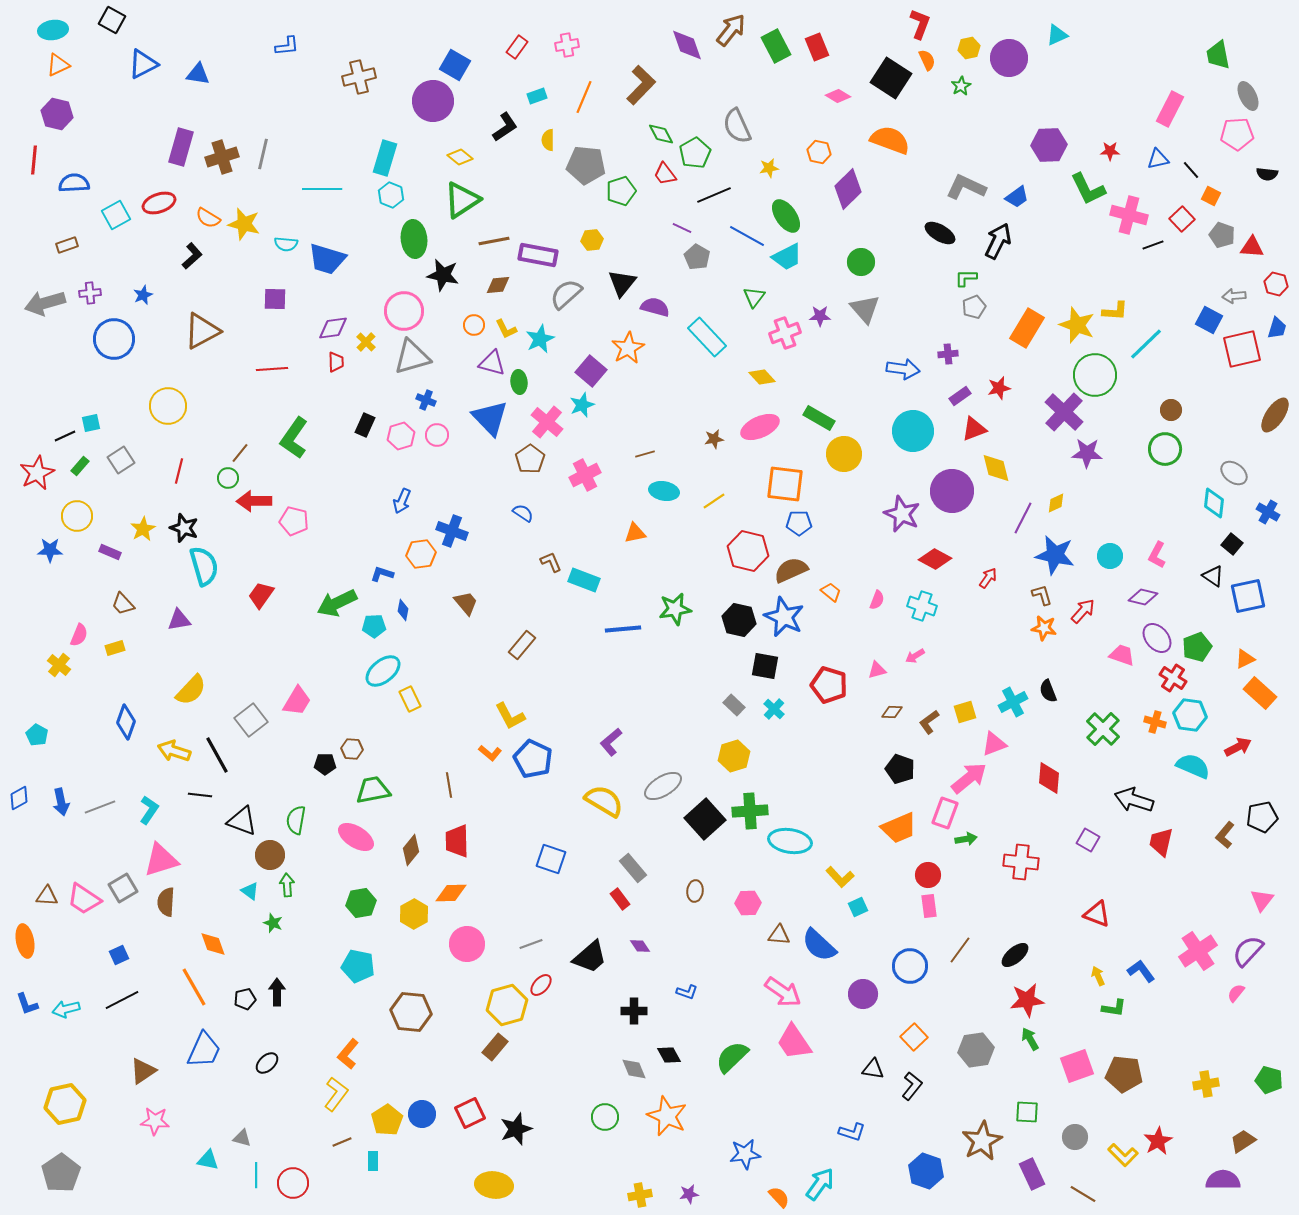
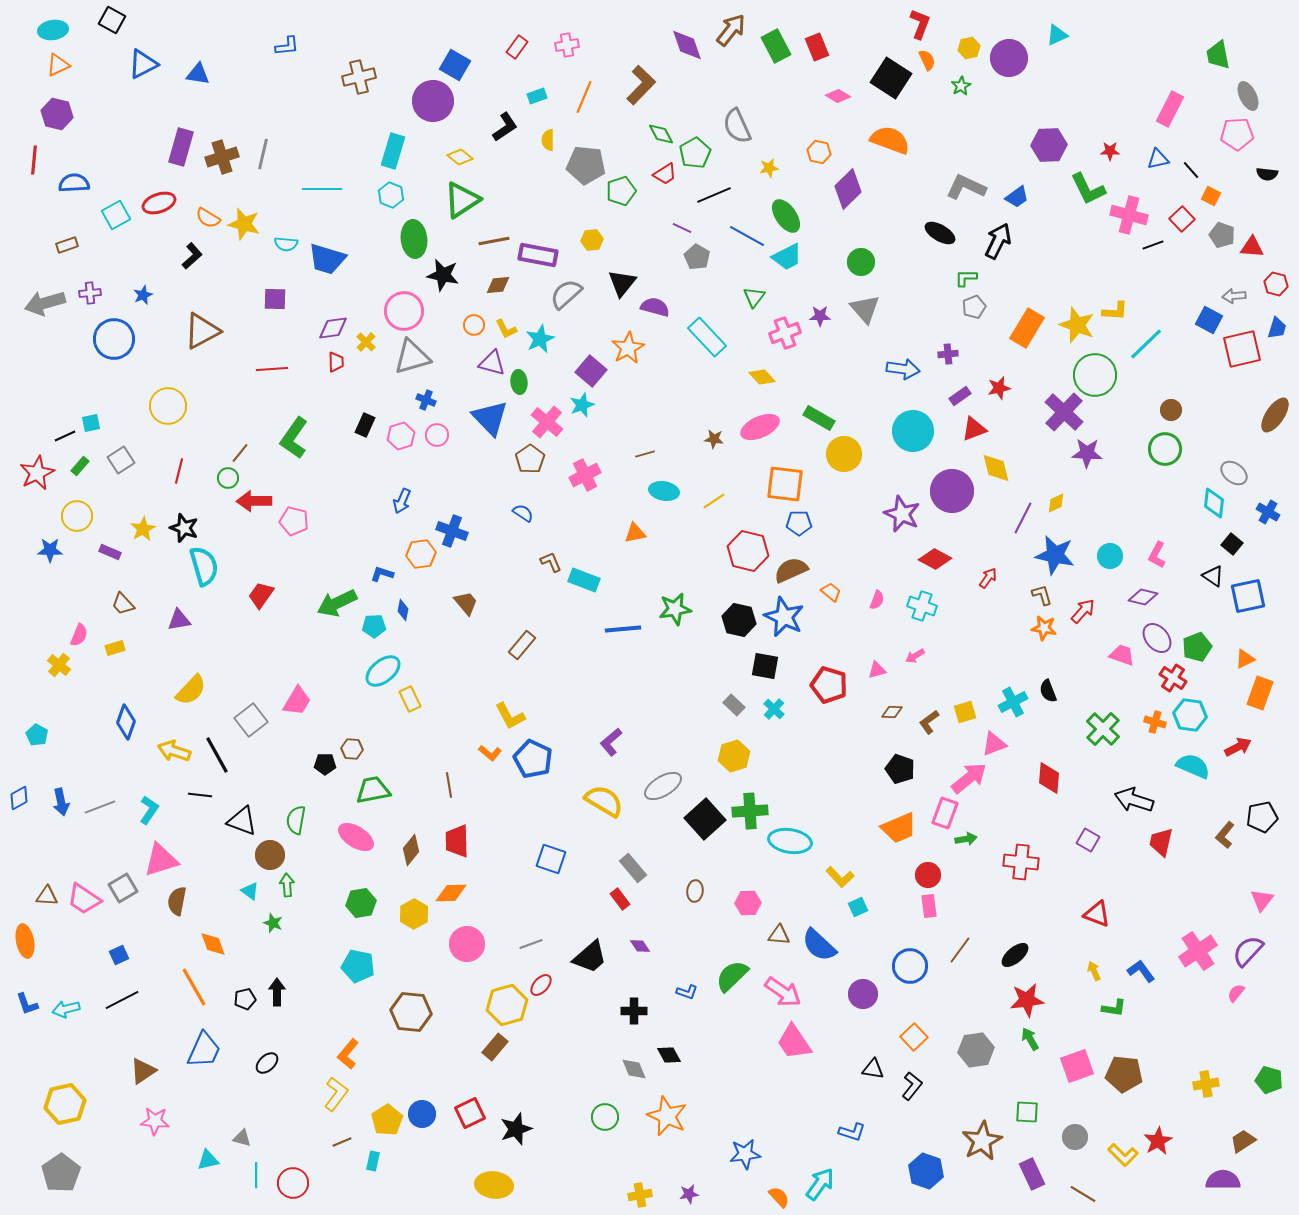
cyan rectangle at (385, 158): moved 8 px right, 7 px up
red trapezoid at (665, 174): rotated 85 degrees counterclockwise
brown star at (714, 439): rotated 18 degrees clockwise
orange rectangle at (1260, 693): rotated 68 degrees clockwise
brown semicircle at (166, 902): moved 11 px right, 1 px up; rotated 8 degrees clockwise
yellow arrow at (1098, 976): moved 4 px left, 5 px up
green semicircle at (732, 1057): moved 81 px up
cyan triangle at (208, 1160): rotated 25 degrees counterclockwise
cyan rectangle at (373, 1161): rotated 12 degrees clockwise
